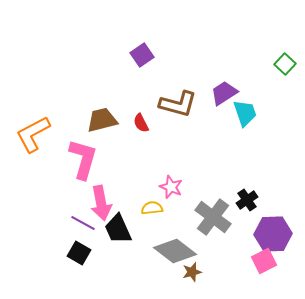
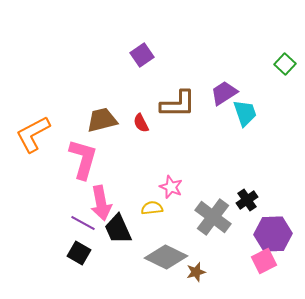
brown L-shape: rotated 15 degrees counterclockwise
gray diamond: moved 9 px left, 6 px down; rotated 12 degrees counterclockwise
brown star: moved 4 px right
